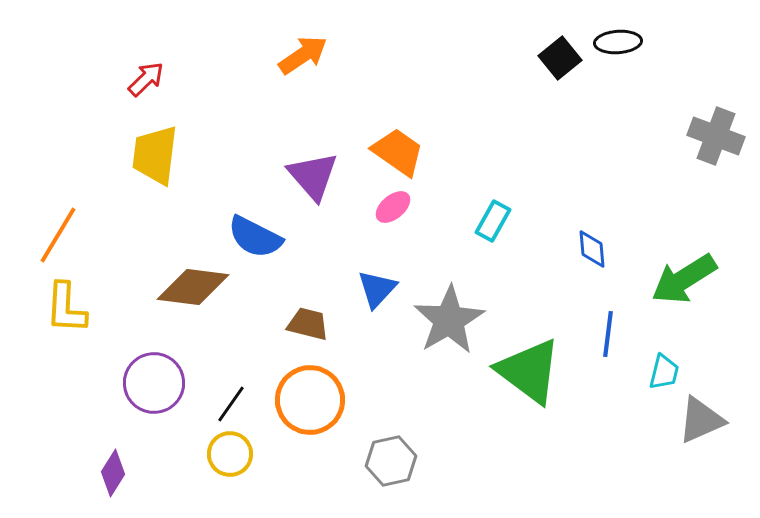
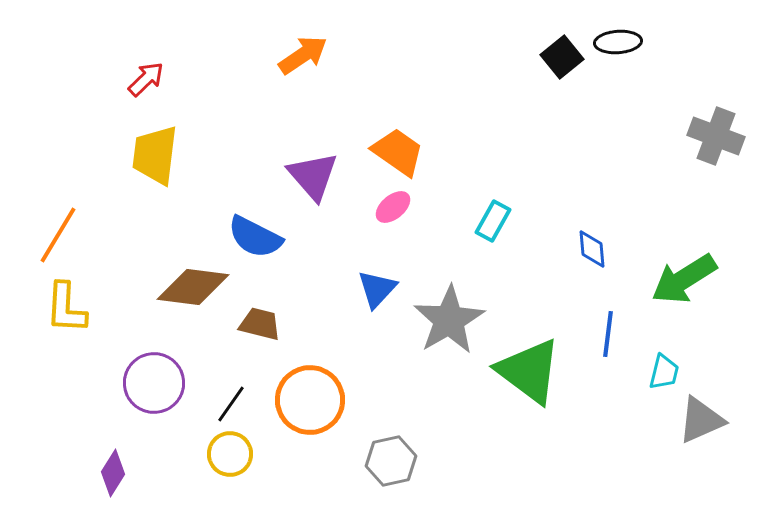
black square: moved 2 px right, 1 px up
brown trapezoid: moved 48 px left
